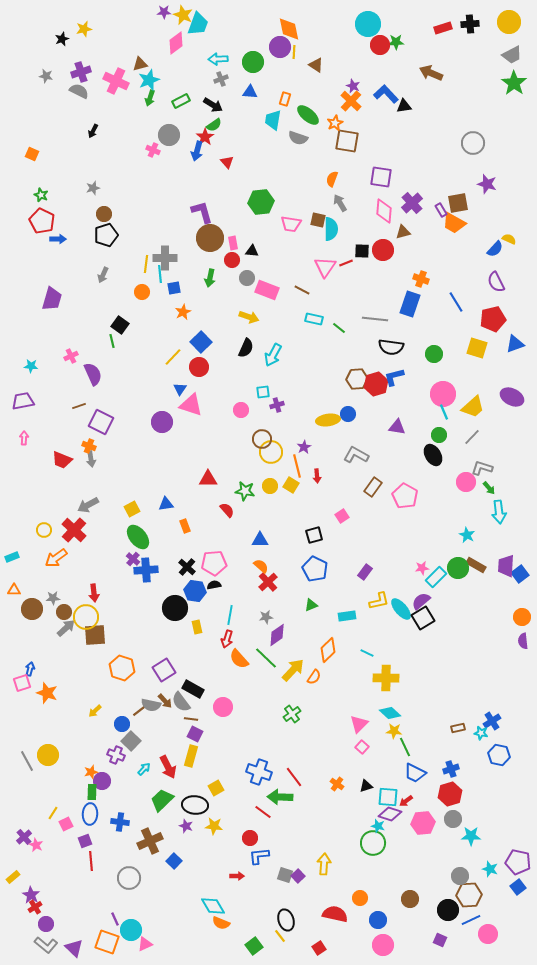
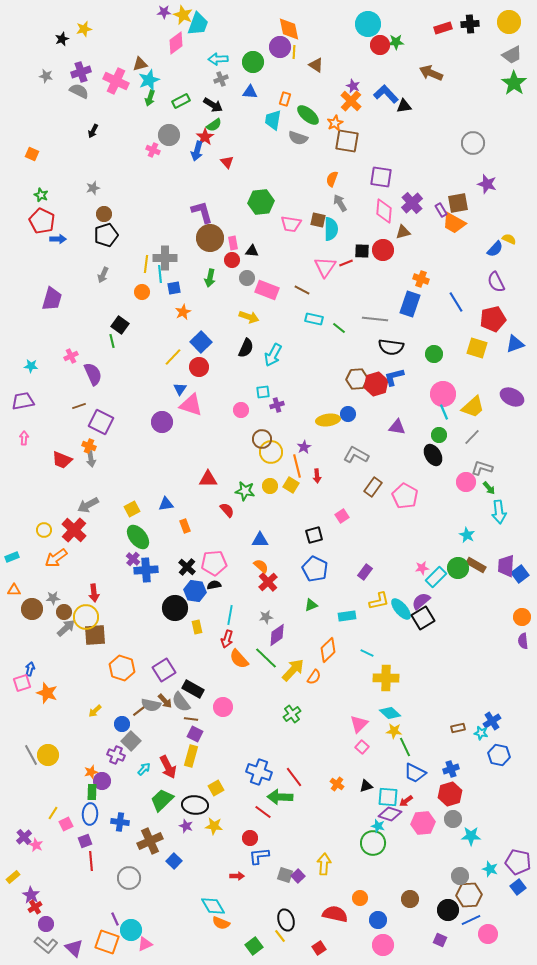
gray line at (27, 761): moved 4 px right, 6 px up
